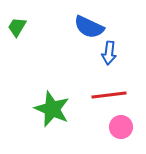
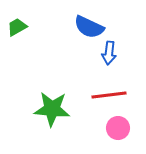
green trapezoid: rotated 30 degrees clockwise
green star: rotated 18 degrees counterclockwise
pink circle: moved 3 px left, 1 px down
